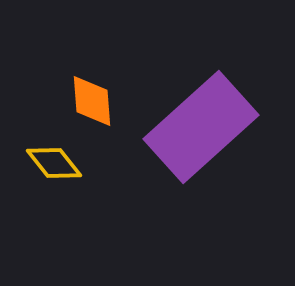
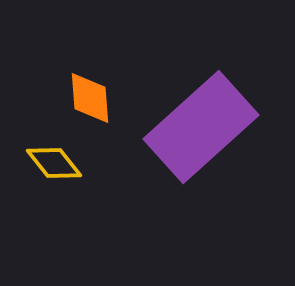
orange diamond: moved 2 px left, 3 px up
